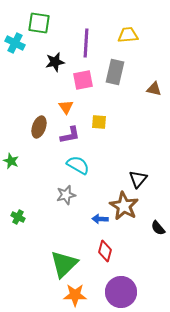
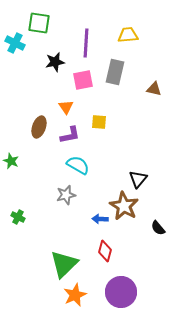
orange star: rotated 25 degrees counterclockwise
